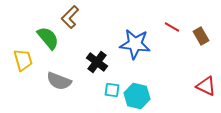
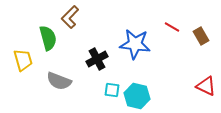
green semicircle: rotated 25 degrees clockwise
black cross: moved 3 px up; rotated 25 degrees clockwise
